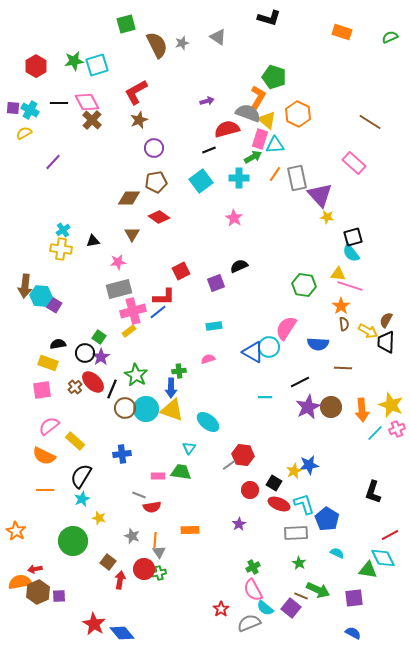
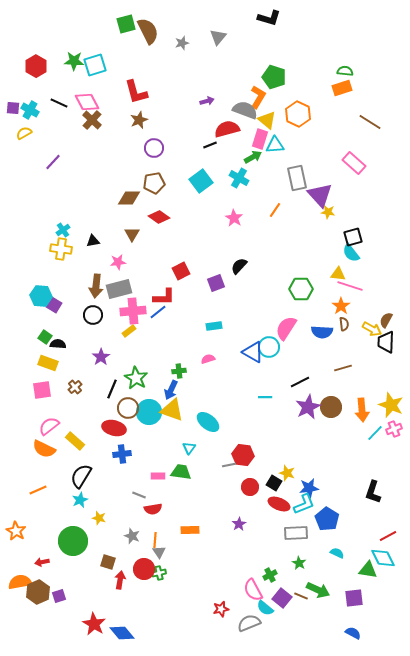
orange rectangle at (342, 32): moved 56 px down; rotated 36 degrees counterclockwise
gray triangle at (218, 37): rotated 36 degrees clockwise
green semicircle at (390, 37): moved 45 px left, 34 px down; rotated 28 degrees clockwise
brown semicircle at (157, 45): moved 9 px left, 14 px up
green star at (74, 61): rotated 12 degrees clockwise
cyan square at (97, 65): moved 2 px left
red L-shape at (136, 92): rotated 76 degrees counterclockwise
black line at (59, 103): rotated 24 degrees clockwise
gray semicircle at (248, 113): moved 3 px left, 3 px up
black line at (209, 150): moved 1 px right, 5 px up
orange line at (275, 174): moved 36 px down
cyan cross at (239, 178): rotated 30 degrees clockwise
brown pentagon at (156, 182): moved 2 px left, 1 px down
yellow star at (327, 217): moved 1 px right, 5 px up
black semicircle at (239, 266): rotated 24 degrees counterclockwise
green hexagon at (304, 285): moved 3 px left, 4 px down; rotated 10 degrees counterclockwise
brown arrow at (25, 286): moved 71 px right
pink cross at (133, 311): rotated 10 degrees clockwise
yellow arrow at (368, 331): moved 4 px right, 2 px up
green square at (99, 337): moved 54 px left
black semicircle at (58, 344): rotated 14 degrees clockwise
blue semicircle at (318, 344): moved 4 px right, 12 px up
black circle at (85, 353): moved 8 px right, 38 px up
brown line at (343, 368): rotated 18 degrees counterclockwise
green star at (136, 375): moved 3 px down
red ellipse at (93, 382): moved 21 px right, 46 px down; rotated 30 degrees counterclockwise
blue arrow at (171, 388): moved 2 px down; rotated 24 degrees clockwise
brown circle at (125, 408): moved 3 px right
cyan circle at (146, 409): moved 3 px right, 3 px down
pink cross at (397, 429): moved 3 px left
orange semicircle at (44, 456): moved 7 px up
gray line at (229, 465): rotated 24 degrees clockwise
blue star at (309, 465): moved 23 px down
yellow star at (294, 471): moved 7 px left, 2 px down; rotated 28 degrees counterclockwise
orange line at (45, 490): moved 7 px left; rotated 24 degrees counterclockwise
red circle at (250, 490): moved 3 px up
cyan star at (82, 499): moved 2 px left, 1 px down
cyan L-shape at (304, 504): rotated 85 degrees clockwise
red semicircle at (152, 507): moved 1 px right, 2 px down
red line at (390, 535): moved 2 px left, 1 px down
brown square at (108, 562): rotated 21 degrees counterclockwise
green cross at (253, 567): moved 17 px right, 8 px down
red arrow at (35, 569): moved 7 px right, 7 px up
purple square at (59, 596): rotated 16 degrees counterclockwise
purple square at (291, 608): moved 9 px left, 10 px up
red star at (221, 609): rotated 21 degrees clockwise
